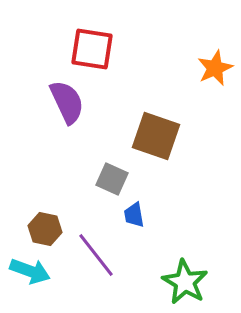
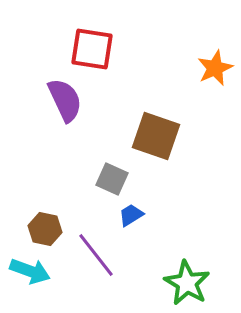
purple semicircle: moved 2 px left, 2 px up
blue trapezoid: moved 3 px left; rotated 68 degrees clockwise
green star: moved 2 px right, 1 px down
